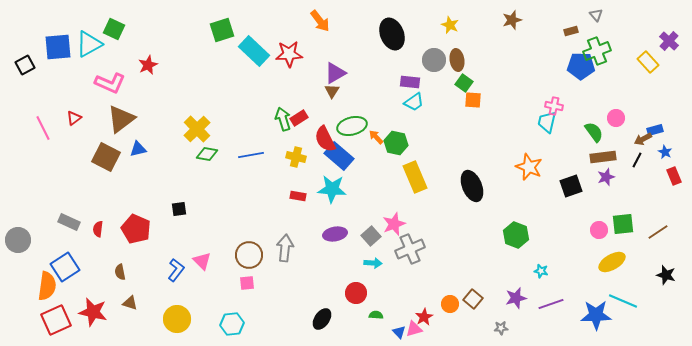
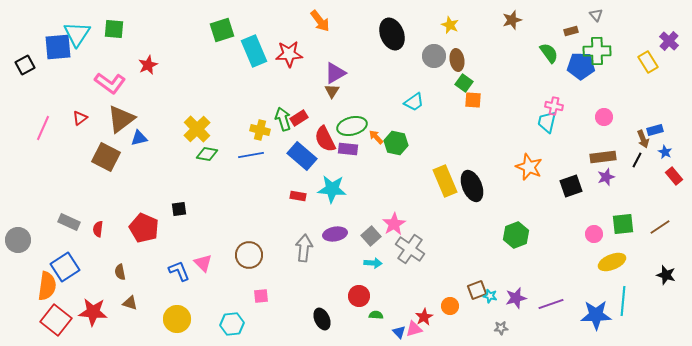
green square at (114, 29): rotated 20 degrees counterclockwise
cyan triangle at (89, 44): moved 12 px left, 10 px up; rotated 28 degrees counterclockwise
cyan rectangle at (254, 51): rotated 24 degrees clockwise
green cross at (597, 51): rotated 20 degrees clockwise
gray circle at (434, 60): moved 4 px up
yellow rectangle at (648, 62): rotated 10 degrees clockwise
purple rectangle at (410, 82): moved 62 px left, 67 px down
pink L-shape at (110, 83): rotated 12 degrees clockwise
red triangle at (74, 118): moved 6 px right
pink circle at (616, 118): moved 12 px left, 1 px up
pink line at (43, 128): rotated 50 degrees clockwise
green semicircle at (594, 132): moved 45 px left, 79 px up
brown arrow at (643, 139): rotated 84 degrees counterclockwise
blue triangle at (138, 149): moved 1 px right, 11 px up
blue rectangle at (339, 156): moved 37 px left
yellow cross at (296, 157): moved 36 px left, 27 px up
red rectangle at (674, 176): rotated 18 degrees counterclockwise
yellow rectangle at (415, 177): moved 30 px right, 4 px down
pink star at (394, 224): rotated 10 degrees counterclockwise
red pentagon at (136, 229): moved 8 px right, 1 px up
pink circle at (599, 230): moved 5 px left, 4 px down
brown line at (658, 232): moved 2 px right, 5 px up
green hexagon at (516, 235): rotated 20 degrees clockwise
gray arrow at (285, 248): moved 19 px right
gray cross at (410, 249): rotated 32 degrees counterclockwise
pink triangle at (202, 261): moved 1 px right, 2 px down
yellow ellipse at (612, 262): rotated 8 degrees clockwise
blue L-shape at (176, 270): moved 3 px right, 1 px down; rotated 60 degrees counterclockwise
cyan star at (541, 271): moved 51 px left, 25 px down
pink square at (247, 283): moved 14 px right, 13 px down
red circle at (356, 293): moved 3 px right, 3 px down
brown square at (473, 299): moved 4 px right, 9 px up; rotated 30 degrees clockwise
cyan line at (623, 301): rotated 72 degrees clockwise
orange circle at (450, 304): moved 2 px down
red star at (93, 312): rotated 8 degrees counterclockwise
black ellipse at (322, 319): rotated 60 degrees counterclockwise
red square at (56, 320): rotated 28 degrees counterclockwise
